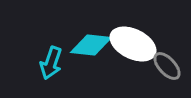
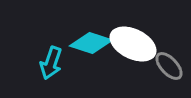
cyan diamond: moved 2 px up; rotated 12 degrees clockwise
gray ellipse: moved 2 px right
